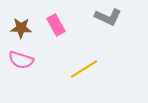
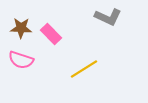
pink rectangle: moved 5 px left, 9 px down; rotated 15 degrees counterclockwise
